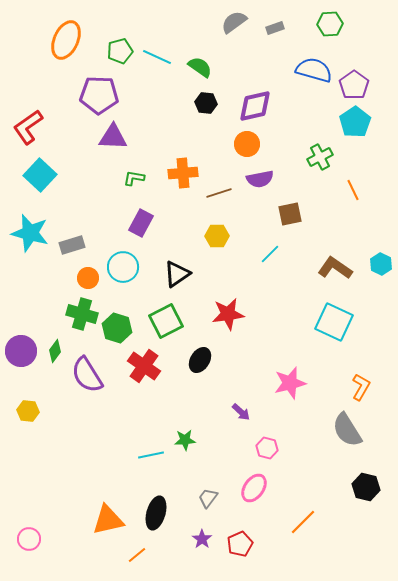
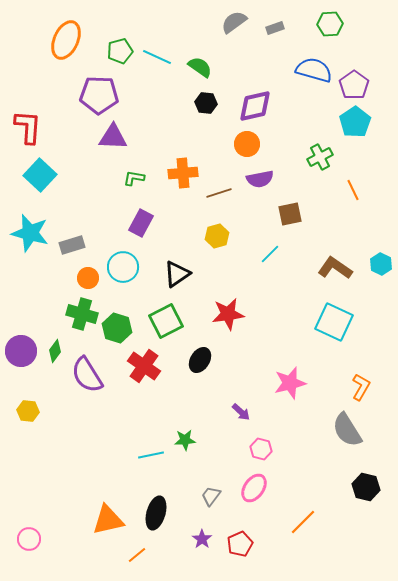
red L-shape at (28, 127): rotated 129 degrees clockwise
yellow hexagon at (217, 236): rotated 15 degrees counterclockwise
pink hexagon at (267, 448): moved 6 px left, 1 px down
gray trapezoid at (208, 498): moved 3 px right, 2 px up
